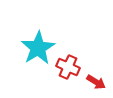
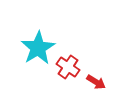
red cross: rotated 10 degrees clockwise
